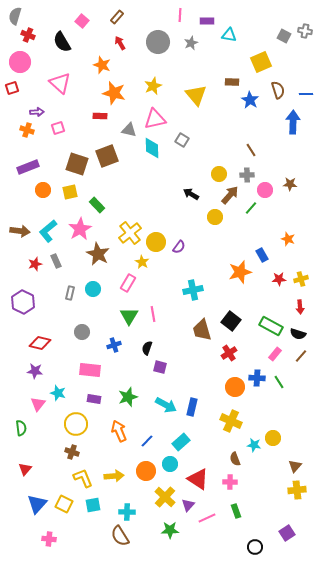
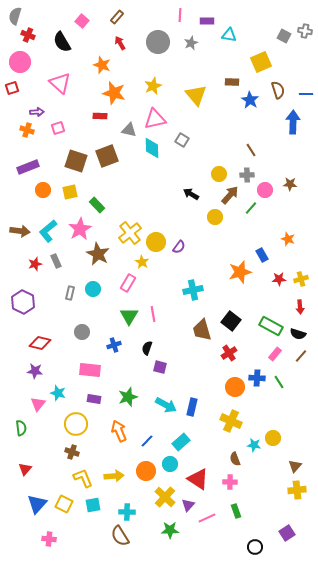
brown square at (77, 164): moved 1 px left, 3 px up
